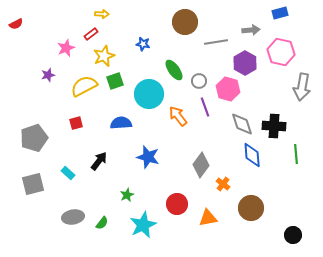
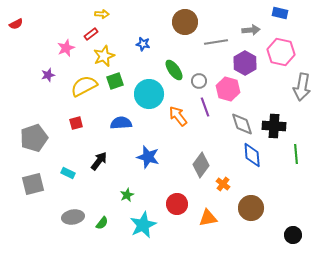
blue rectangle at (280, 13): rotated 28 degrees clockwise
cyan rectangle at (68, 173): rotated 16 degrees counterclockwise
